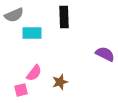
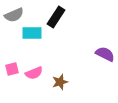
black rectangle: moved 8 px left; rotated 35 degrees clockwise
pink semicircle: rotated 30 degrees clockwise
pink square: moved 9 px left, 21 px up
